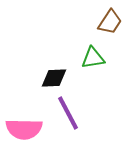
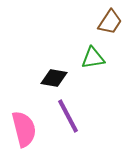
black diamond: rotated 12 degrees clockwise
purple line: moved 3 px down
pink semicircle: rotated 105 degrees counterclockwise
